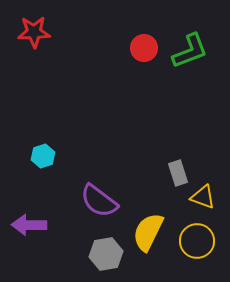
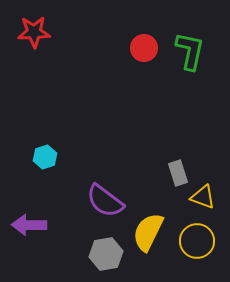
green L-shape: rotated 57 degrees counterclockwise
cyan hexagon: moved 2 px right, 1 px down
purple semicircle: moved 6 px right
